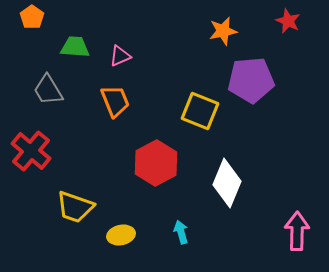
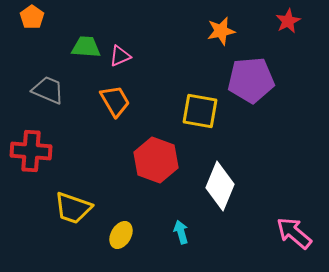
red star: rotated 20 degrees clockwise
orange star: moved 2 px left
green trapezoid: moved 11 px right
gray trapezoid: rotated 144 degrees clockwise
orange trapezoid: rotated 8 degrees counterclockwise
yellow square: rotated 12 degrees counterclockwise
red cross: rotated 36 degrees counterclockwise
red hexagon: moved 3 px up; rotated 12 degrees counterclockwise
white diamond: moved 7 px left, 3 px down
yellow trapezoid: moved 2 px left, 1 px down
pink arrow: moved 3 px left, 2 px down; rotated 51 degrees counterclockwise
yellow ellipse: rotated 48 degrees counterclockwise
